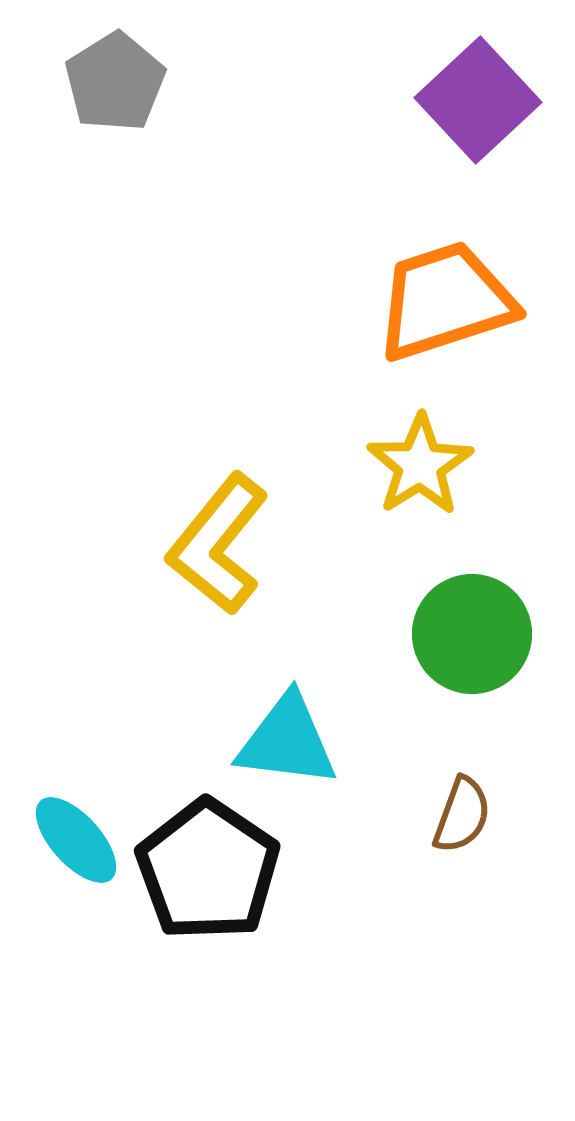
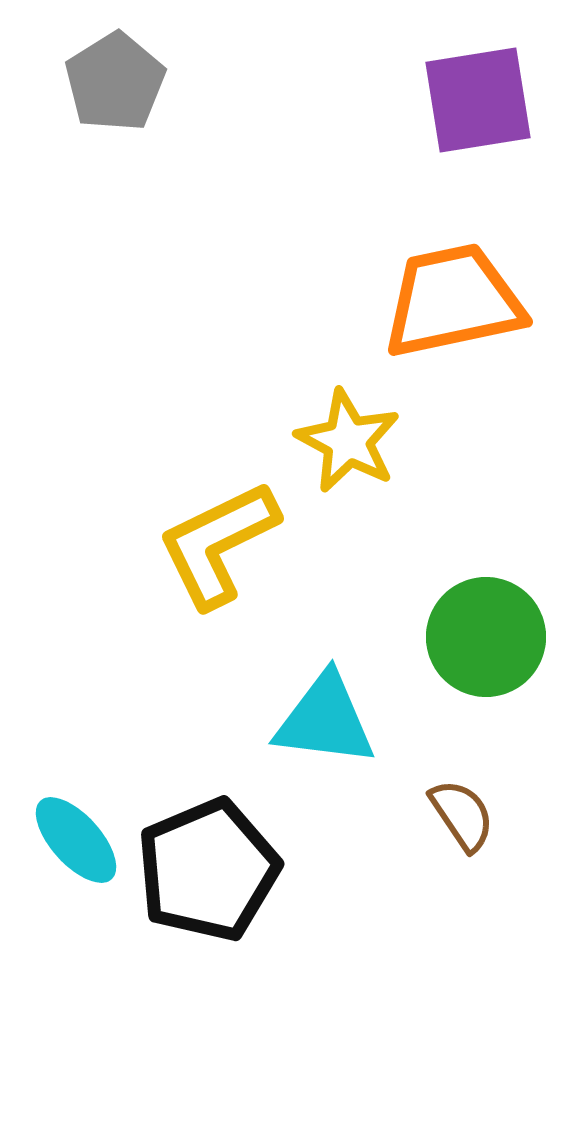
purple square: rotated 34 degrees clockwise
orange trapezoid: moved 8 px right; rotated 6 degrees clockwise
yellow star: moved 72 px left, 24 px up; rotated 12 degrees counterclockwise
yellow L-shape: rotated 25 degrees clockwise
green circle: moved 14 px right, 3 px down
cyan triangle: moved 38 px right, 21 px up
brown semicircle: rotated 54 degrees counterclockwise
black pentagon: rotated 15 degrees clockwise
